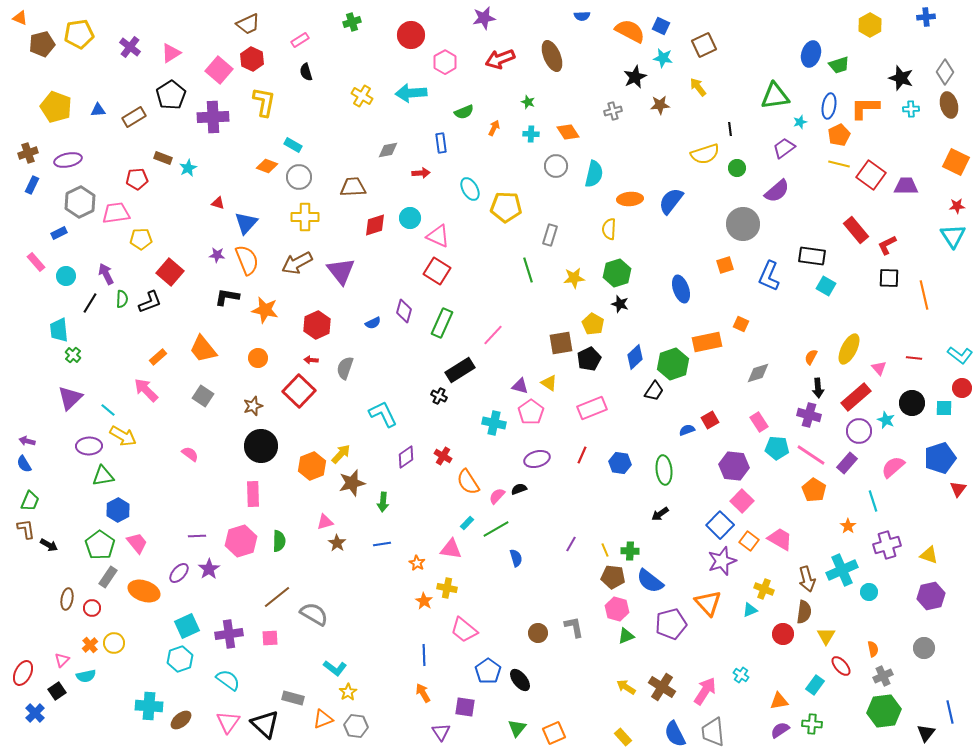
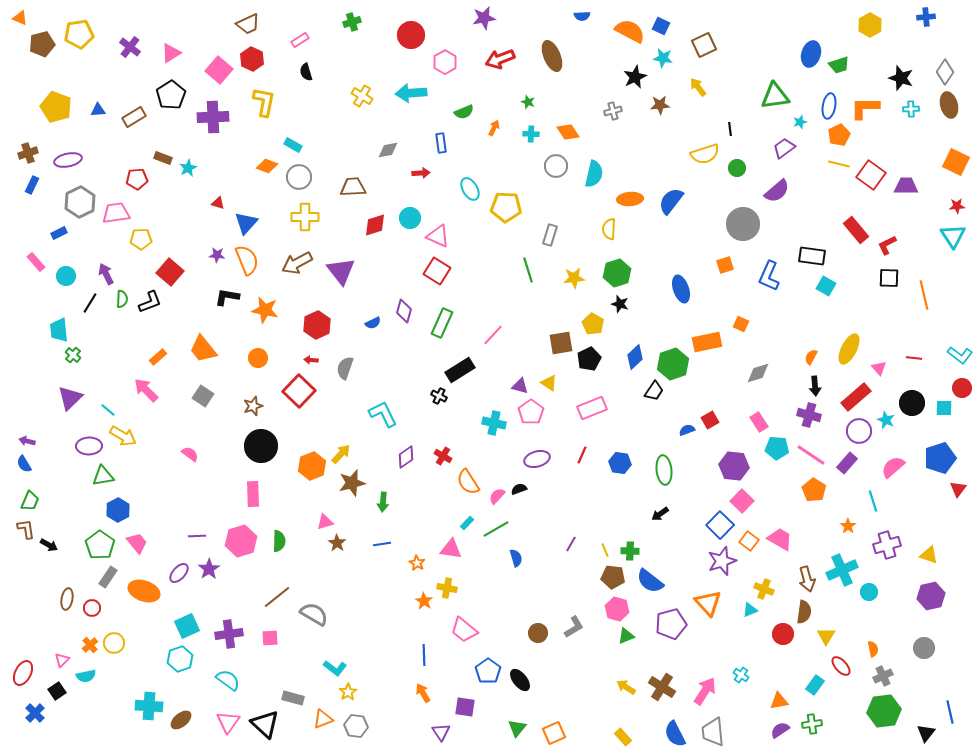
black arrow at (818, 388): moved 3 px left, 2 px up
gray L-shape at (574, 627): rotated 70 degrees clockwise
green cross at (812, 724): rotated 12 degrees counterclockwise
